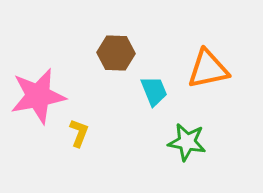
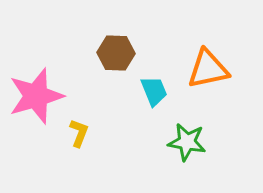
pink star: moved 2 px left; rotated 6 degrees counterclockwise
